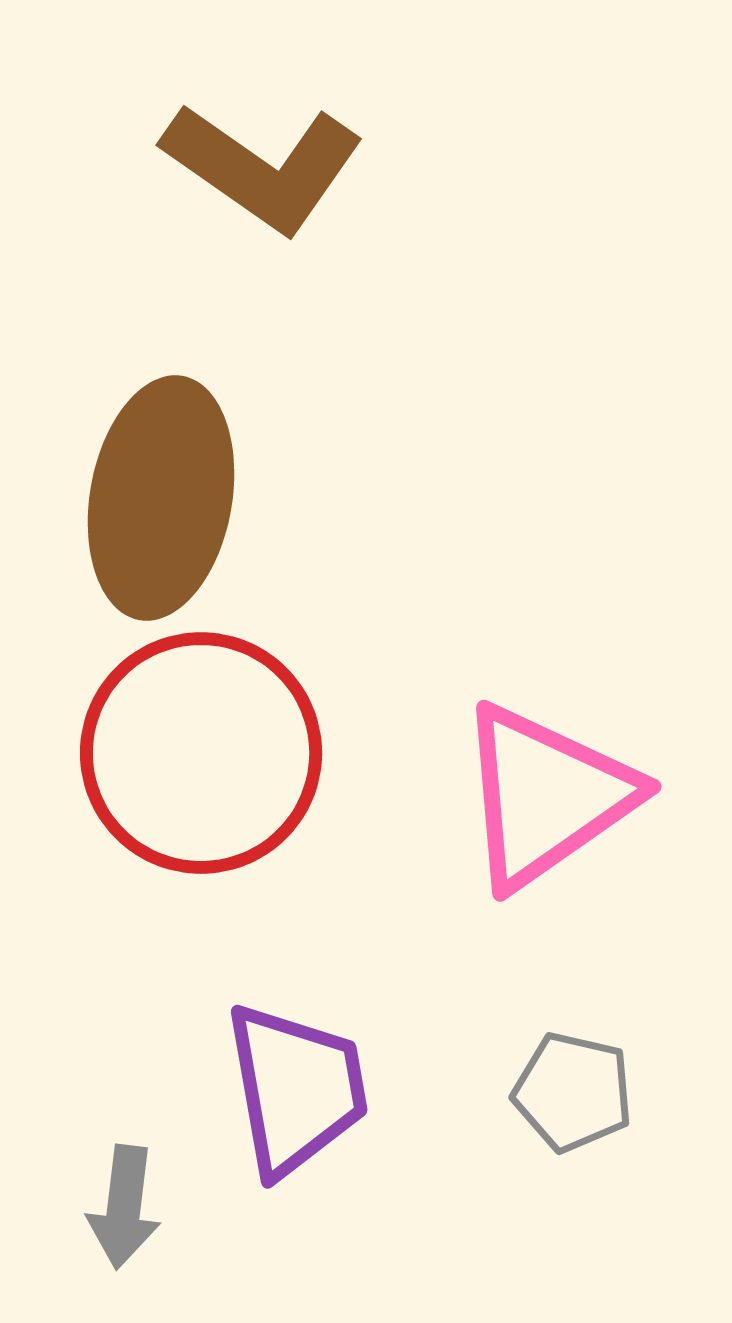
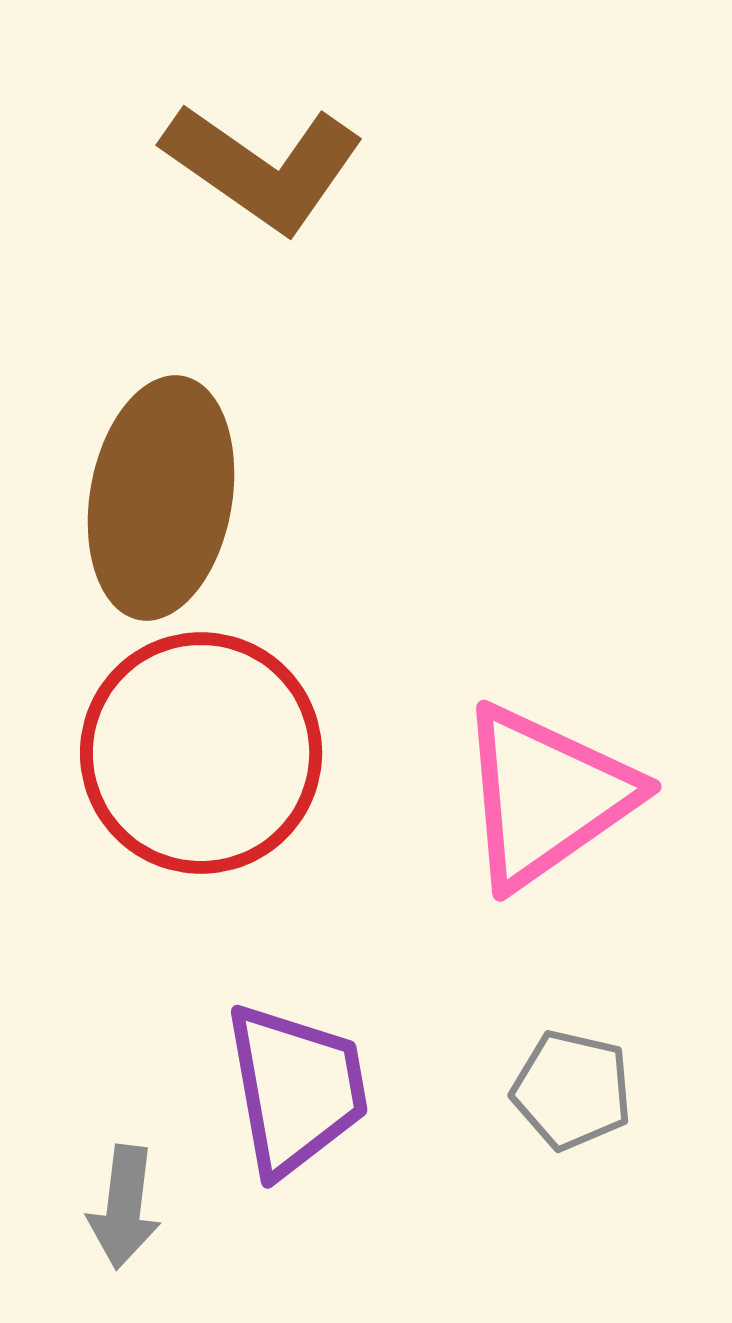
gray pentagon: moved 1 px left, 2 px up
